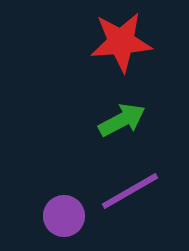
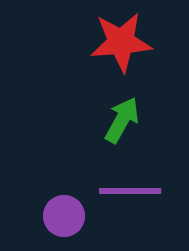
green arrow: rotated 33 degrees counterclockwise
purple line: rotated 30 degrees clockwise
